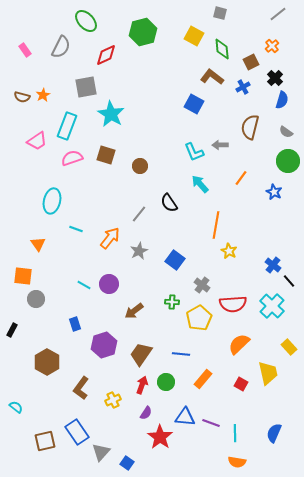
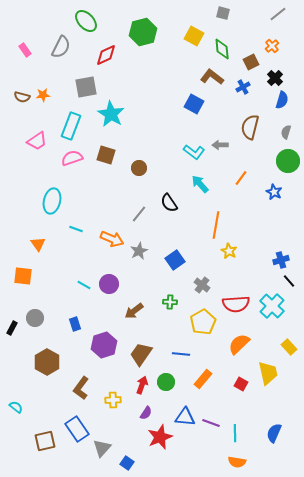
gray square at (220, 13): moved 3 px right
orange star at (43, 95): rotated 24 degrees clockwise
cyan rectangle at (67, 126): moved 4 px right
gray semicircle at (286, 132): rotated 72 degrees clockwise
cyan L-shape at (194, 152): rotated 30 degrees counterclockwise
brown circle at (140, 166): moved 1 px left, 2 px down
orange arrow at (110, 238): moved 2 px right, 1 px down; rotated 75 degrees clockwise
blue square at (175, 260): rotated 18 degrees clockwise
blue cross at (273, 265): moved 8 px right, 5 px up; rotated 35 degrees clockwise
gray circle at (36, 299): moved 1 px left, 19 px down
green cross at (172, 302): moved 2 px left
red semicircle at (233, 304): moved 3 px right
yellow pentagon at (199, 318): moved 4 px right, 4 px down
black rectangle at (12, 330): moved 2 px up
yellow cross at (113, 400): rotated 21 degrees clockwise
blue rectangle at (77, 432): moved 3 px up
red star at (160, 437): rotated 15 degrees clockwise
gray triangle at (101, 452): moved 1 px right, 4 px up
